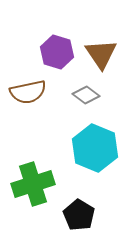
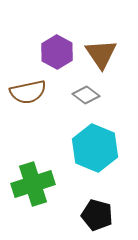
purple hexagon: rotated 12 degrees clockwise
black pentagon: moved 18 px right; rotated 16 degrees counterclockwise
